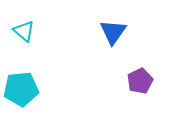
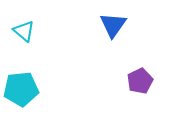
blue triangle: moved 7 px up
